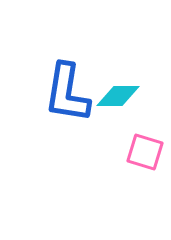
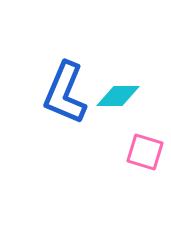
blue L-shape: moved 2 px left; rotated 14 degrees clockwise
